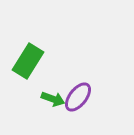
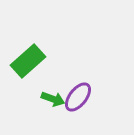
green rectangle: rotated 16 degrees clockwise
